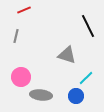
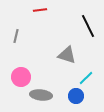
red line: moved 16 px right; rotated 16 degrees clockwise
